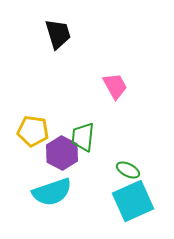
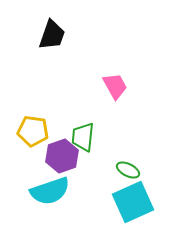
black trapezoid: moved 6 px left, 1 px down; rotated 36 degrees clockwise
purple hexagon: moved 3 px down; rotated 12 degrees clockwise
cyan semicircle: moved 2 px left, 1 px up
cyan square: moved 1 px down
